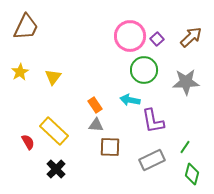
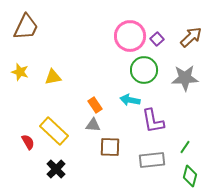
yellow star: rotated 24 degrees counterclockwise
yellow triangle: rotated 42 degrees clockwise
gray star: moved 1 px left, 4 px up
gray triangle: moved 3 px left
gray rectangle: rotated 20 degrees clockwise
green diamond: moved 2 px left, 2 px down
